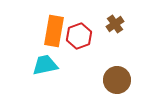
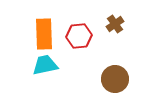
orange rectangle: moved 10 px left, 3 px down; rotated 12 degrees counterclockwise
red hexagon: rotated 15 degrees clockwise
brown circle: moved 2 px left, 1 px up
